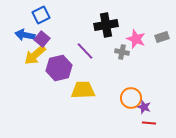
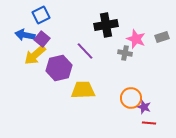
gray cross: moved 3 px right, 1 px down
